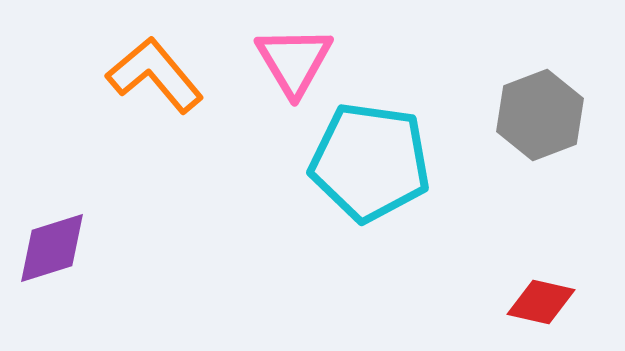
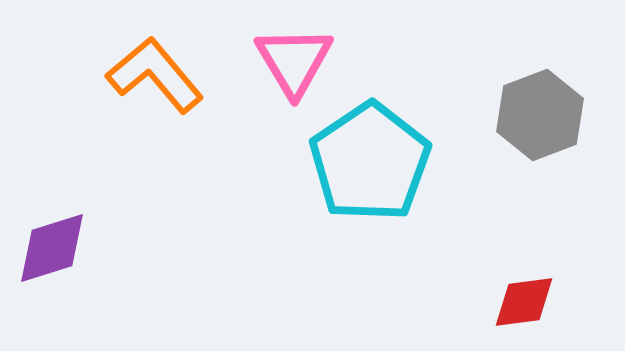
cyan pentagon: rotated 30 degrees clockwise
red diamond: moved 17 px left; rotated 20 degrees counterclockwise
